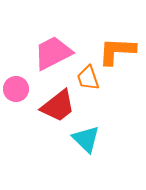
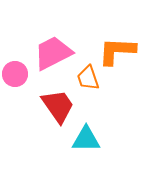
pink circle: moved 1 px left, 15 px up
red trapezoid: rotated 87 degrees counterclockwise
cyan triangle: rotated 44 degrees counterclockwise
